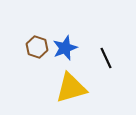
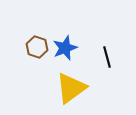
black line: moved 1 px right, 1 px up; rotated 10 degrees clockwise
yellow triangle: rotated 20 degrees counterclockwise
